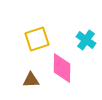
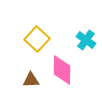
yellow square: rotated 30 degrees counterclockwise
pink diamond: moved 2 px down
